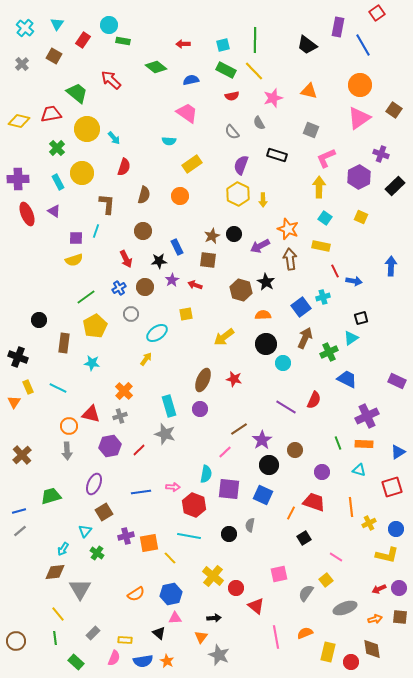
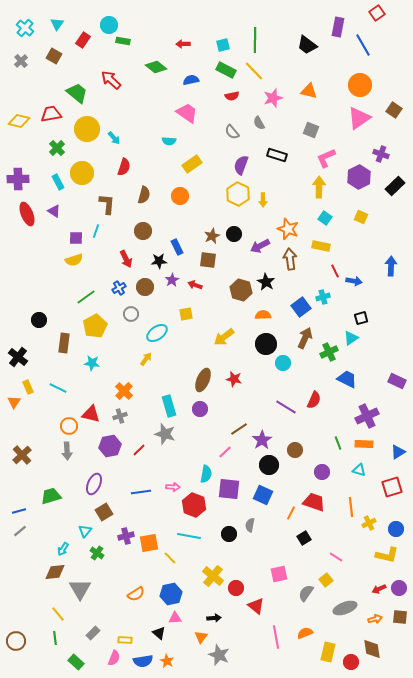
gray cross at (22, 64): moved 1 px left, 3 px up
black cross at (18, 357): rotated 18 degrees clockwise
